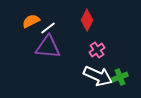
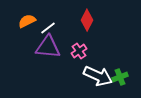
orange semicircle: moved 4 px left
pink cross: moved 18 px left, 1 px down
